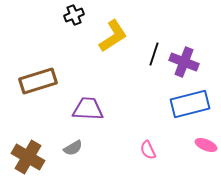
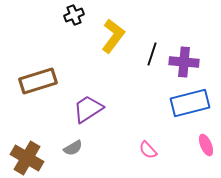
yellow L-shape: rotated 20 degrees counterclockwise
black line: moved 2 px left
purple cross: rotated 16 degrees counterclockwise
blue rectangle: moved 1 px up
purple trapezoid: rotated 36 degrees counterclockwise
pink ellipse: rotated 45 degrees clockwise
pink semicircle: rotated 18 degrees counterclockwise
brown cross: moved 1 px left, 1 px down
